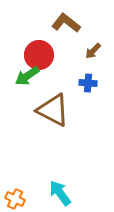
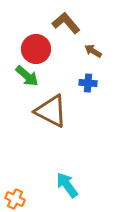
brown L-shape: rotated 12 degrees clockwise
brown arrow: rotated 78 degrees clockwise
red circle: moved 3 px left, 6 px up
green arrow: rotated 105 degrees counterclockwise
brown triangle: moved 2 px left, 1 px down
cyan arrow: moved 7 px right, 8 px up
